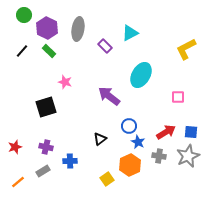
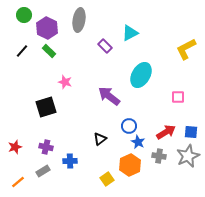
gray ellipse: moved 1 px right, 9 px up
